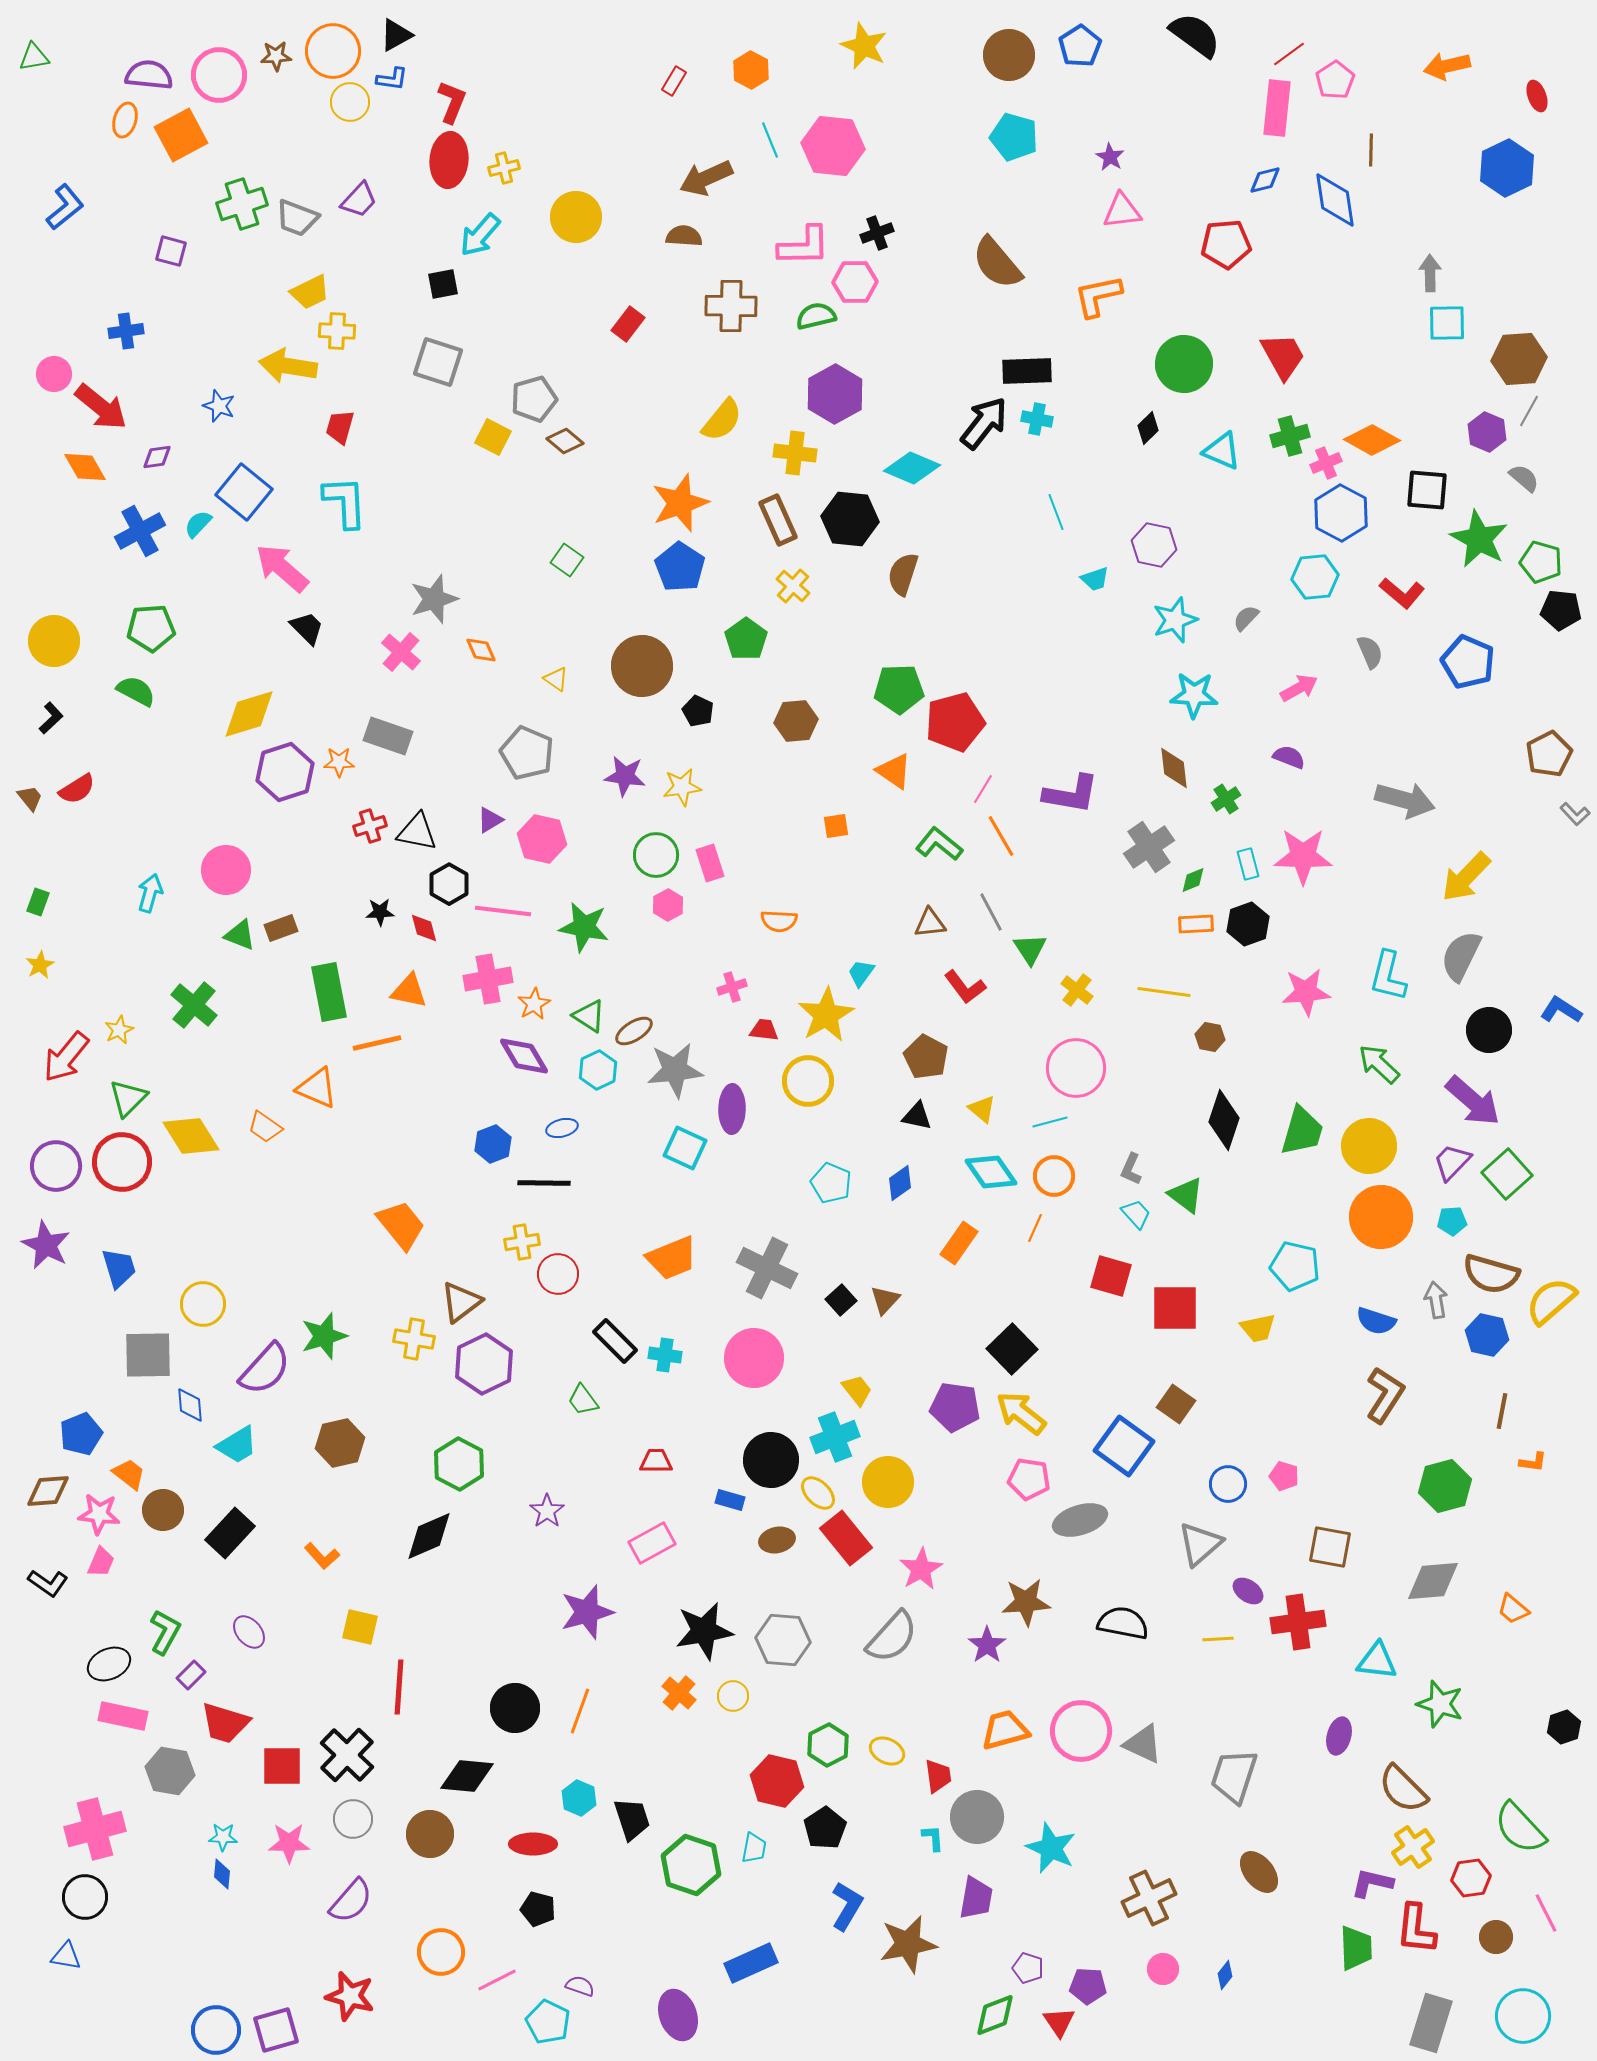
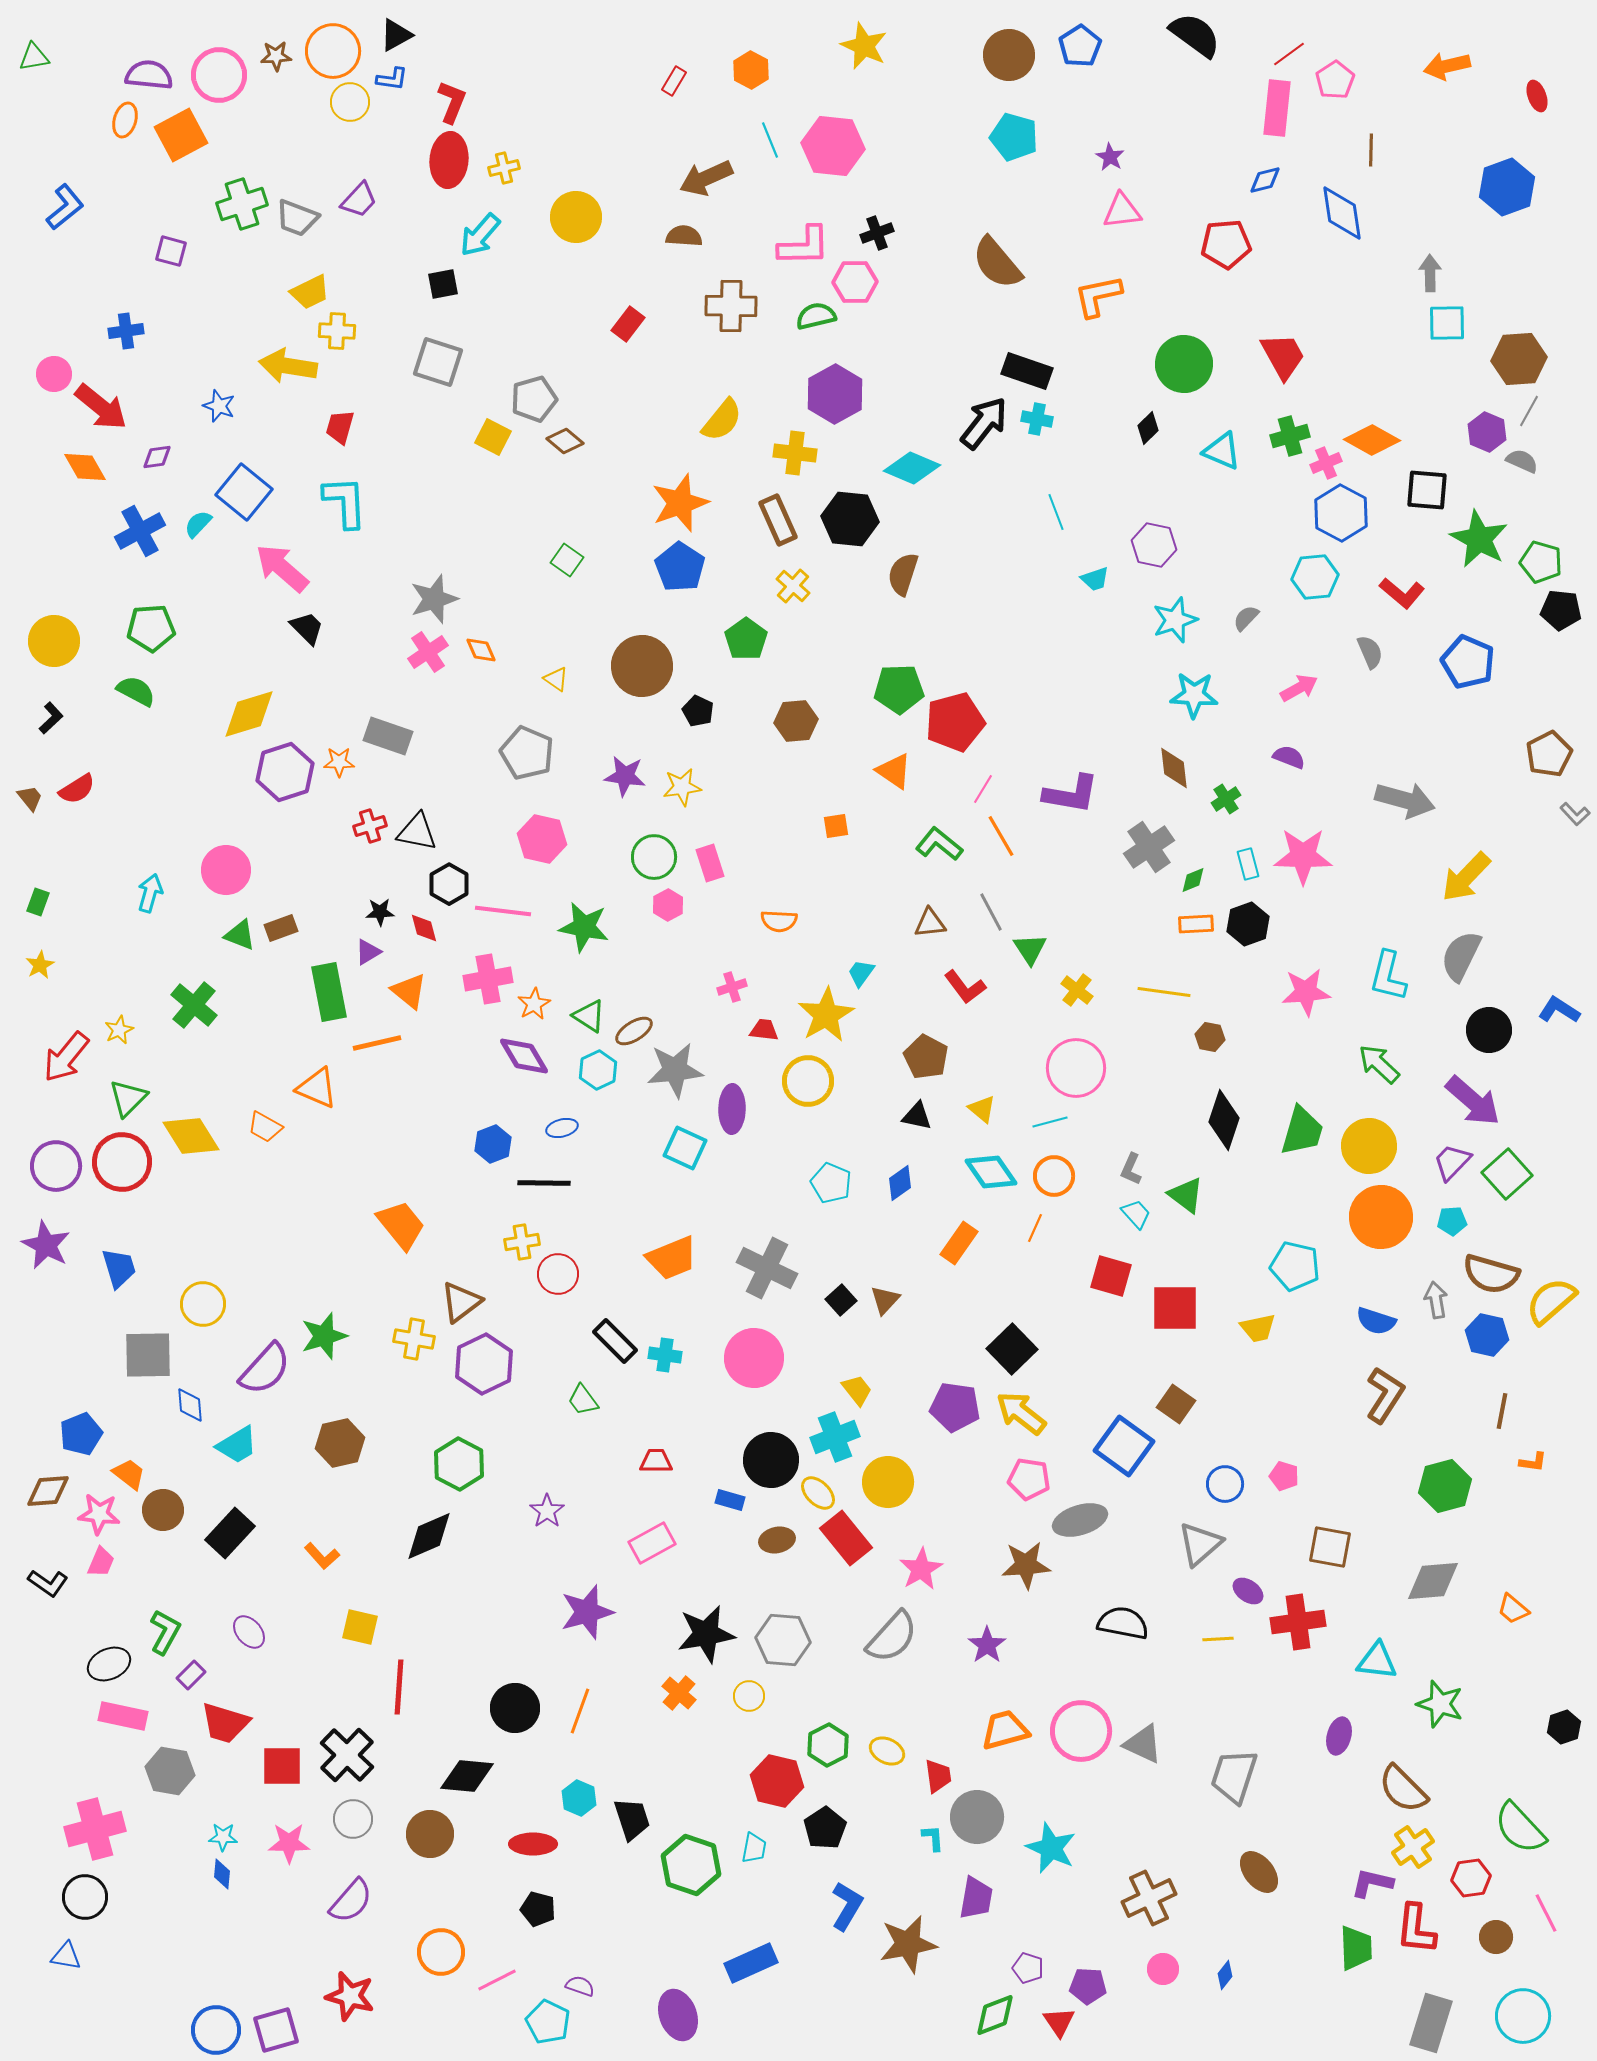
blue hexagon at (1507, 168): moved 19 px down; rotated 6 degrees clockwise
blue diamond at (1335, 200): moved 7 px right, 13 px down
black rectangle at (1027, 371): rotated 21 degrees clockwise
gray semicircle at (1524, 478): moved 2 px left, 17 px up; rotated 16 degrees counterclockwise
pink cross at (401, 652): moved 27 px right; rotated 15 degrees clockwise
purple triangle at (490, 820): moved 122 px left, 132 px down
green circle at (656, 855): moved 2 px left, 2 px down
orange triangle at (409, 991): rotated 27 degrees clockwise
blue L-shape at (1561, 1010): moved 2 px left
orange trapezoid at (265, 1127): rotated 6 degrees counterclockwise
blue circle at (1228, 1484): moved 3 px left
brown star at (1026, 1602): moved 37 px up
black star at (704, 1631): moved 2 px right, 3 px down
yellow circle at (733, 1696): moved 16 px right
